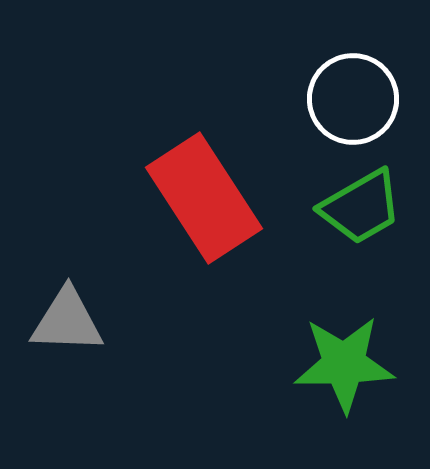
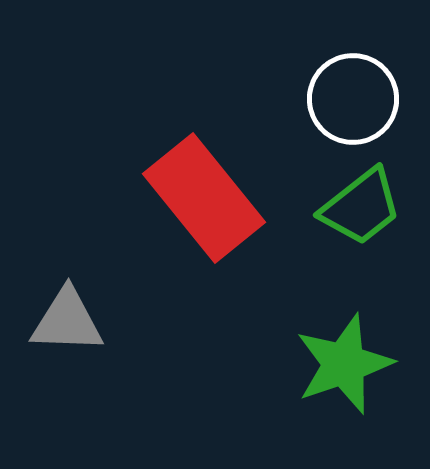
red rectangle: rotated 6 degrees counterclockwise
green trapezoid: rotated 8 degrees counterclockwise
green star: rotated 18 degrees counterclockwise
